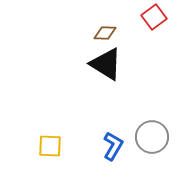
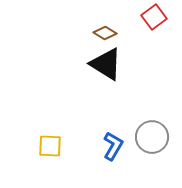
brown diamond: rotated 30 degrees clockwise
